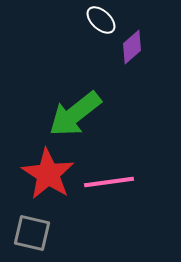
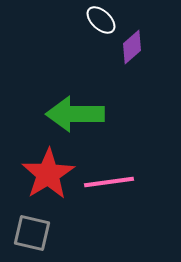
green arrow: rotated 38 degrees clockwise
red star: rotated 8 degrees clockwise
